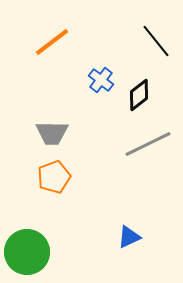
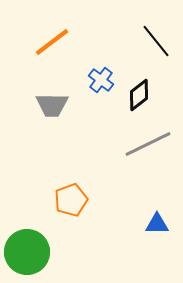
gray trapezoid: moved 28 px up
orange pentagon: moved 17 px right, 23 px down
blue triangle: moved 28 px right, 13 px up; rotated 25 degrees clockwise
